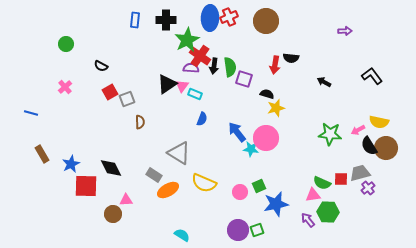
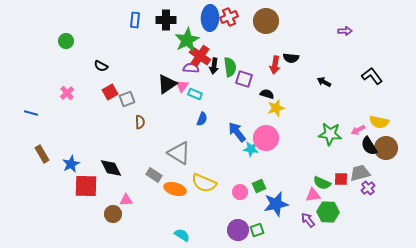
green circle at (66, 44): moved 3 px up
pink cross at (65, 87): moved 2 px right, 6 px down
orange ellipse at (168, 190): moved 7 px right, 1 px up; rotated 45 degrees clockwise
